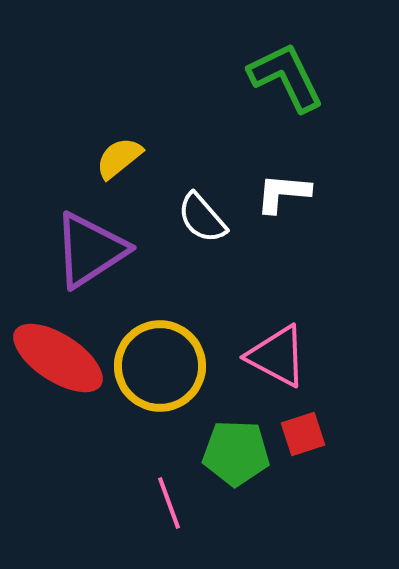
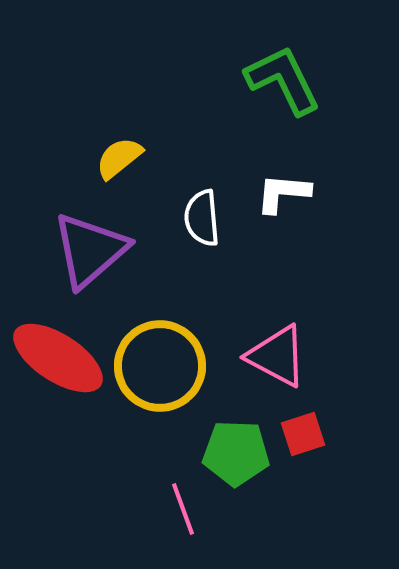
green L-shape: moved 3 px left, 3 px down
white semicircle: rotated 36 degrees clockwise
purple triangle: rotated 8 degrees counterclockwise
pink line: moved 14 px right, 6 px down
